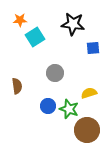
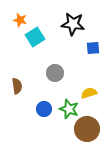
orange star: rotated 16 degrees clockwise
blue circle: moved 4 px left, 3 px down
brown circle: moved 1 px up
